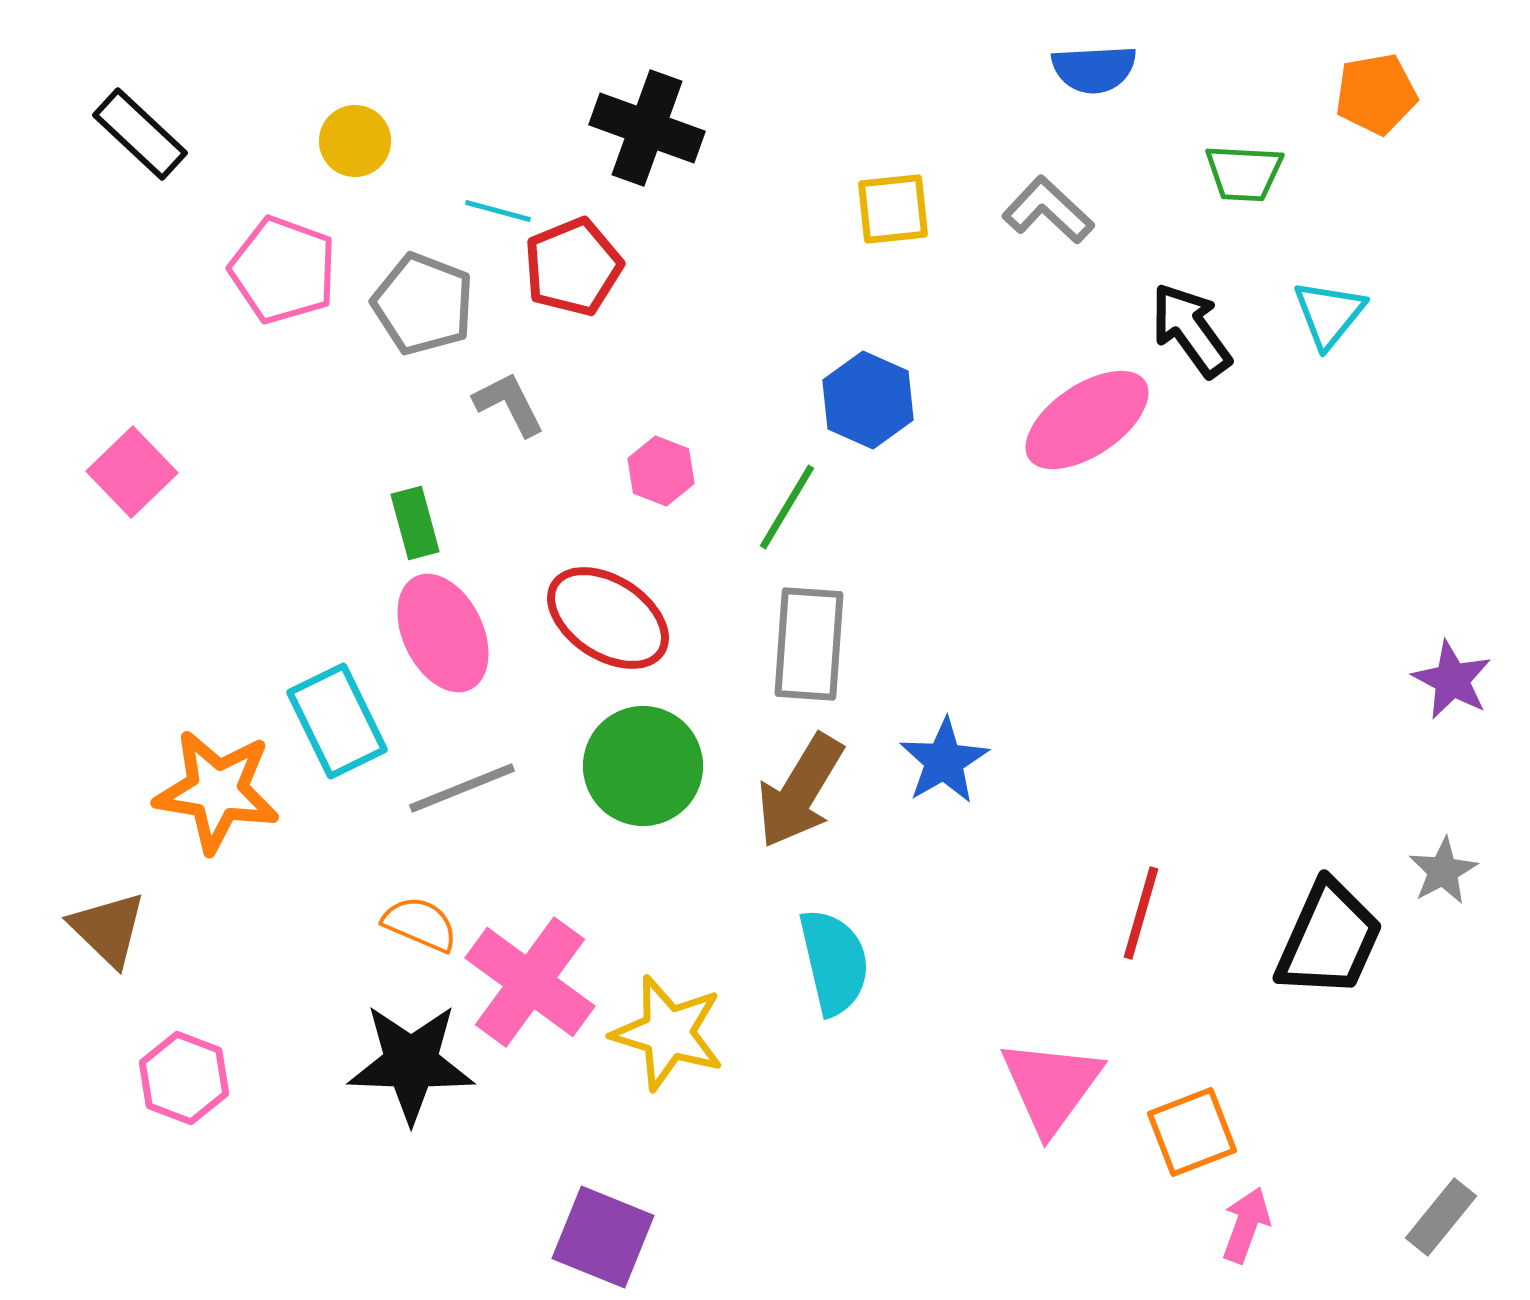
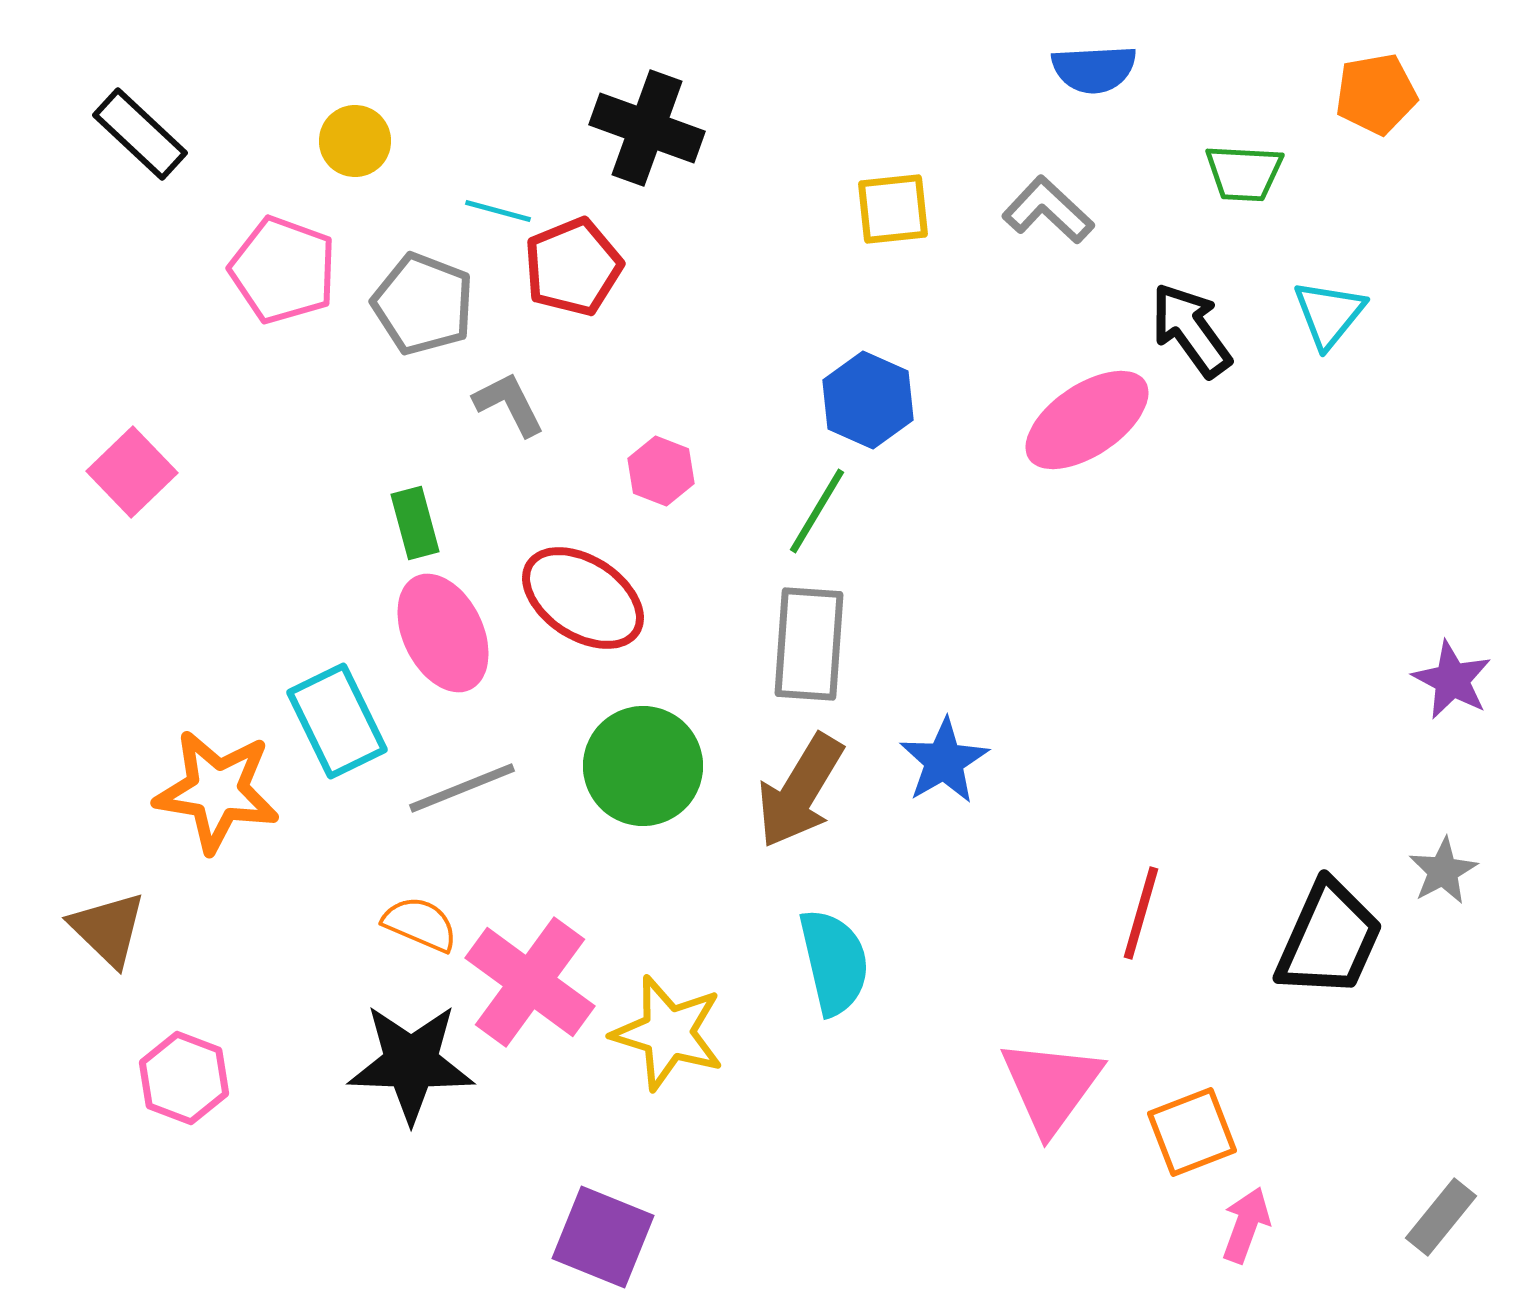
green line at (787, 507): moved 30 px right, 4 px down
red ellipse at (608, 618): moved 25 px left, 20 px up
